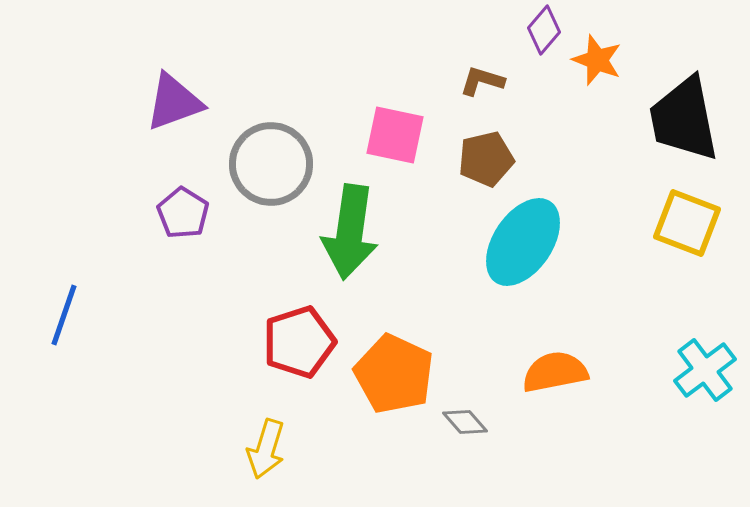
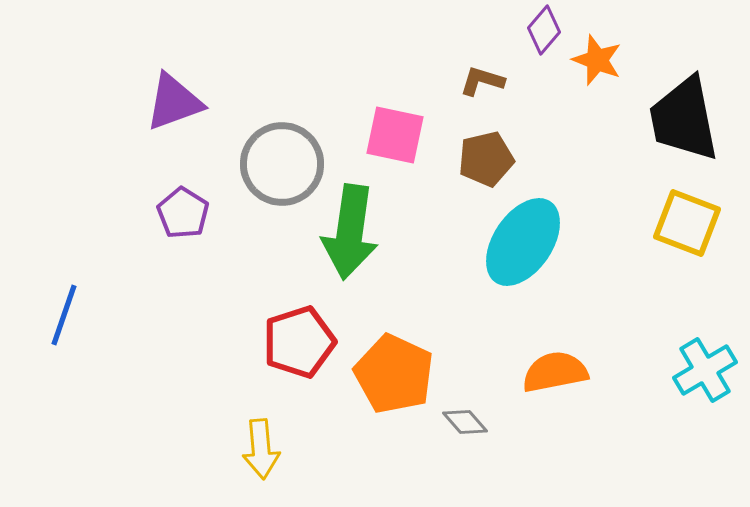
gray circle: moved 11 px right
cyan cross: rotated 6 degrees clockwise
yellow arrow: moved 5 px left; rotated 22 degrees counterclockwise
